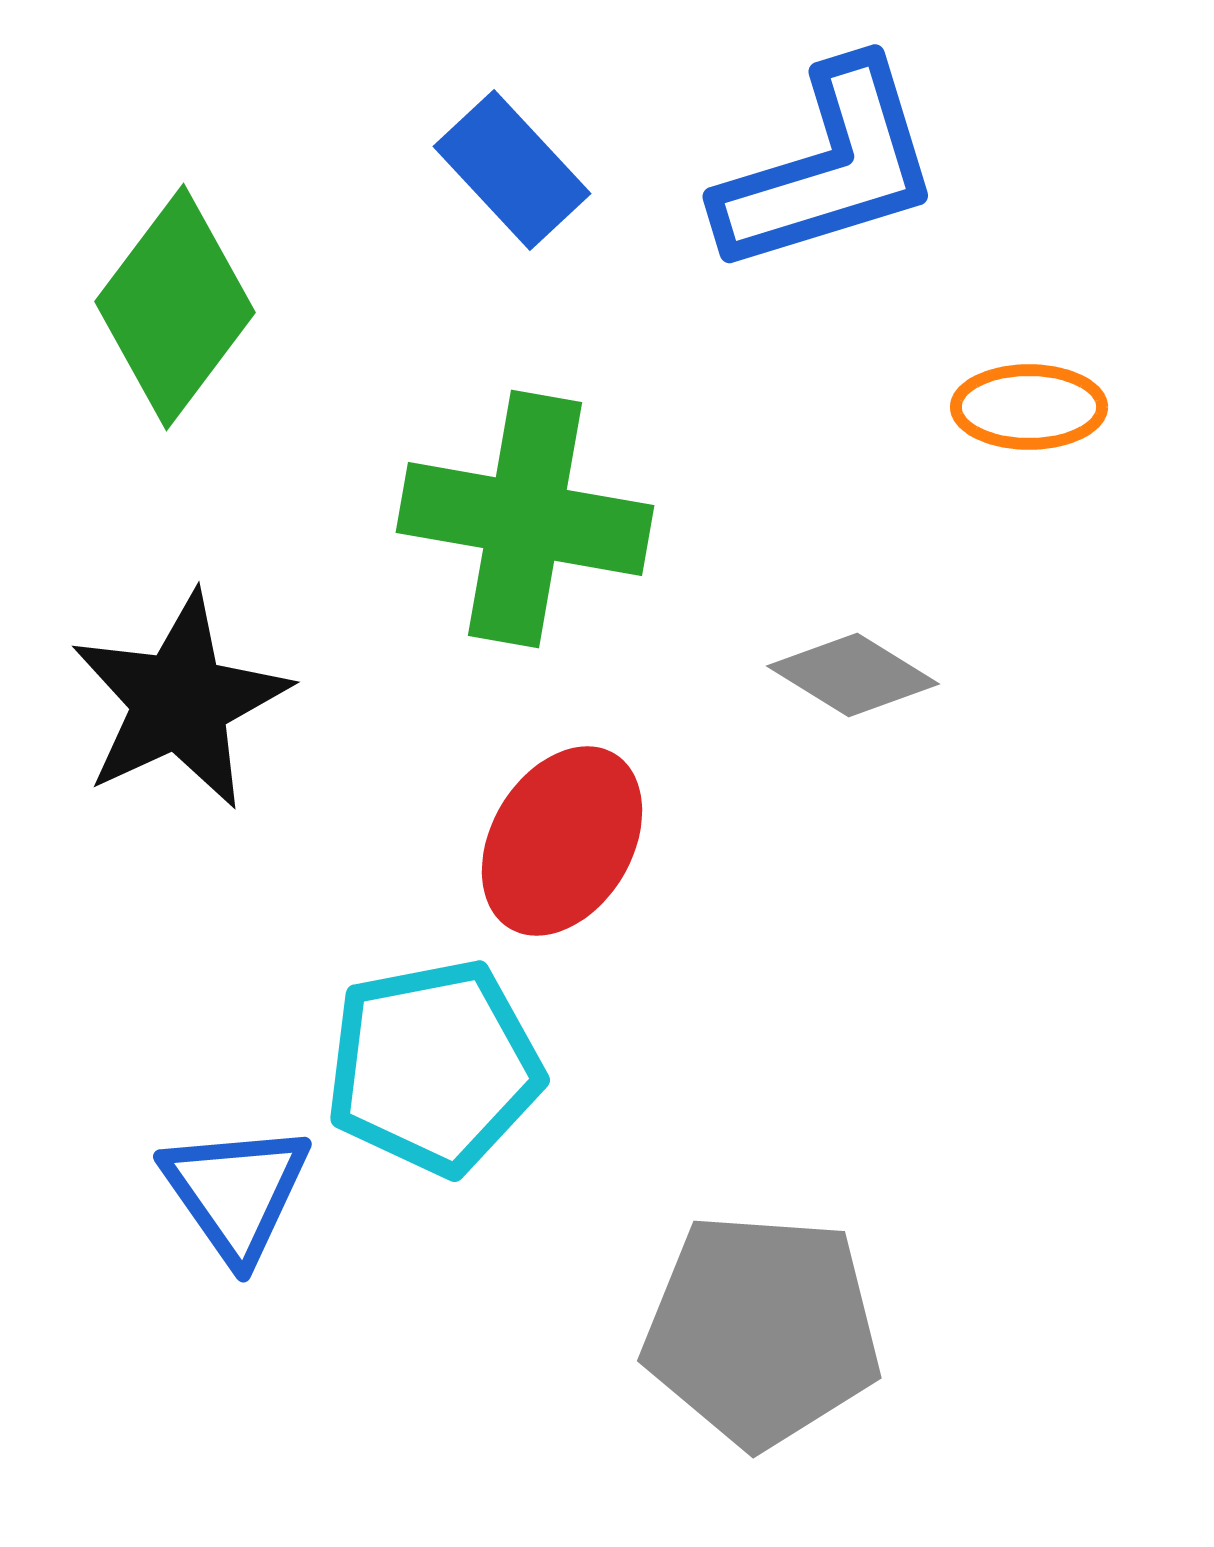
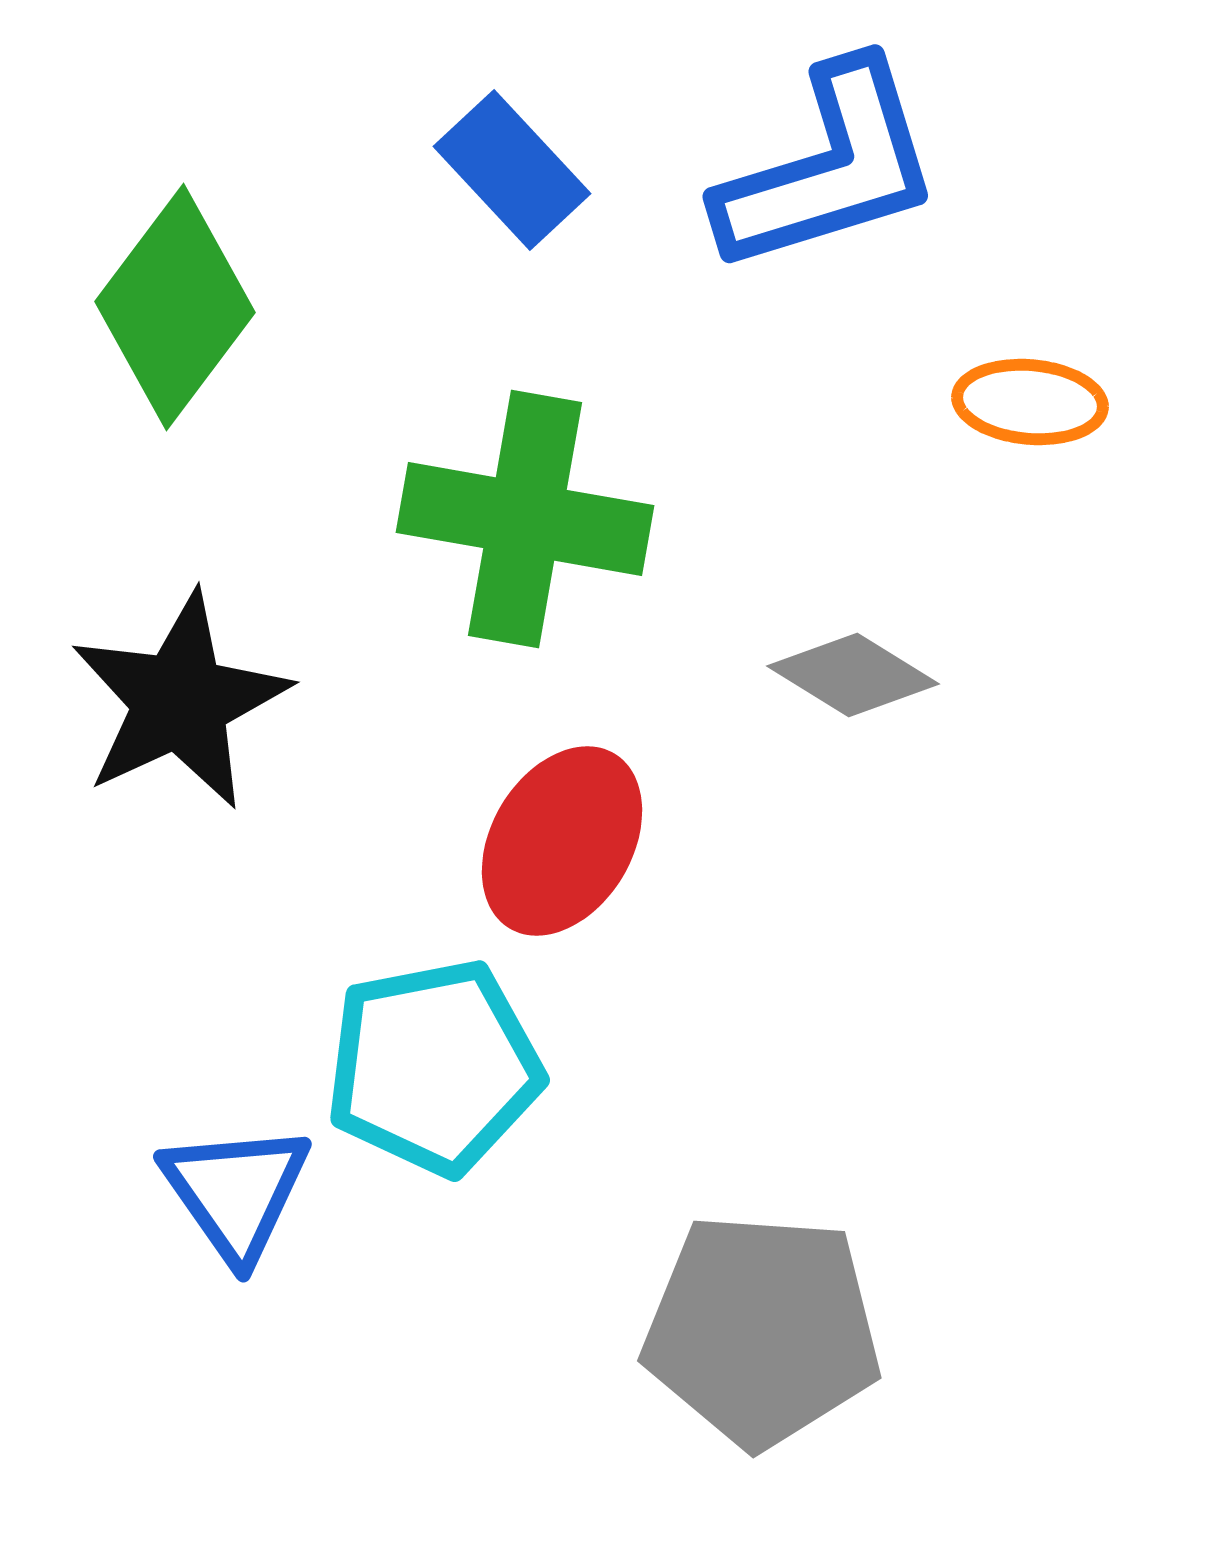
orange ellipse: moved 1 px right, 5 px up; rotated 5 degrees clockwise
